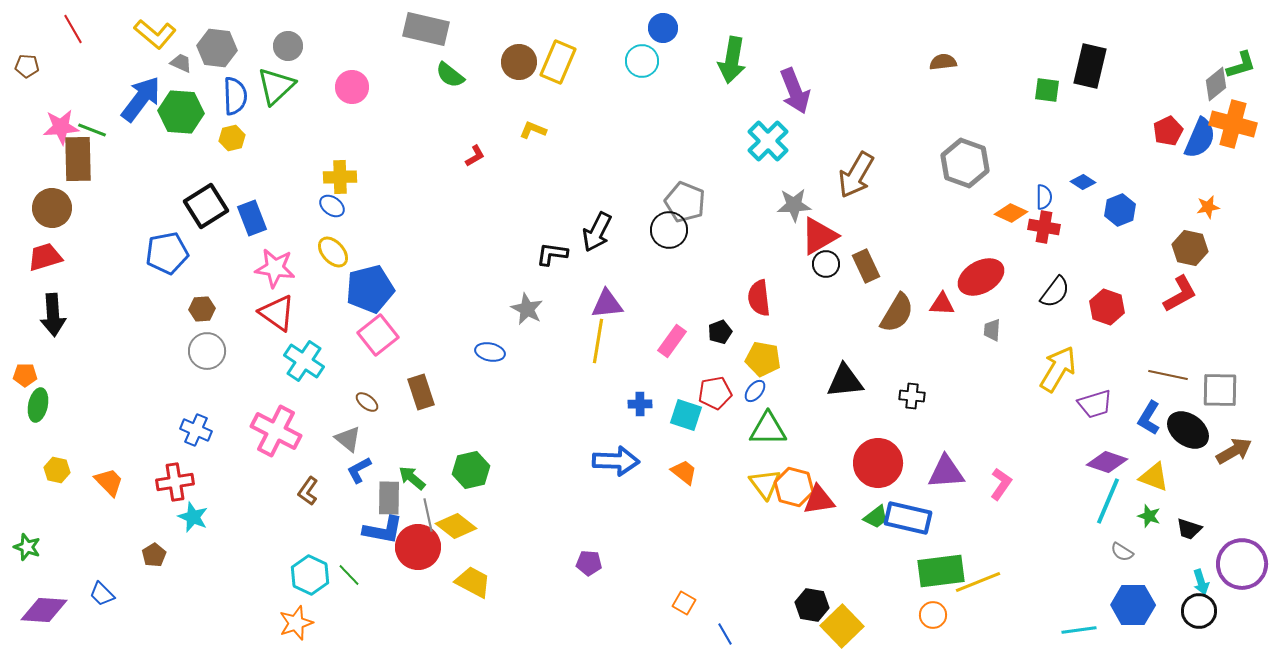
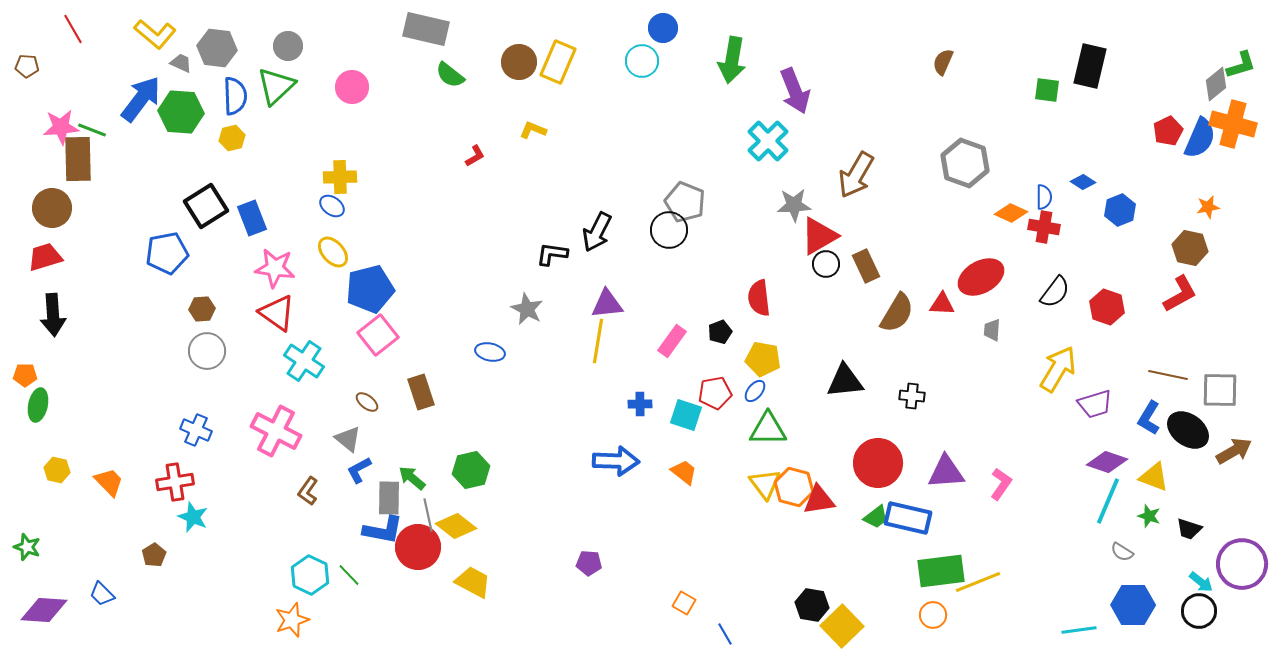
brown semicircle at (943, 62): rotated 60 degrees counterclockwise
cyan arrow at (1201, 582): rotated 35 degrees counterclockwise
orange star at (296, 623): moved 4 px left, 3 px up
